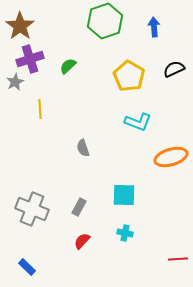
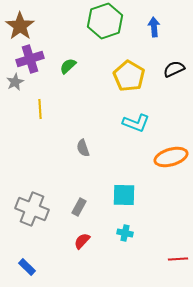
cyan L-shape: moved 2 px left, 1 px down
